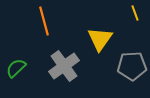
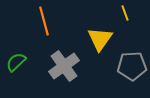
yellow line: moved 10 px left
green semicircle: moved 6 px up
